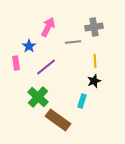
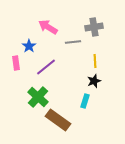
pink arrow: rotated 84 degrees counterclockwise
cyan rectangle: moved 3 px right
